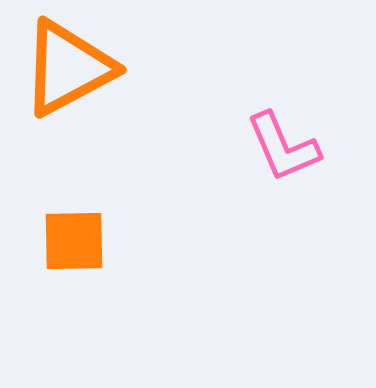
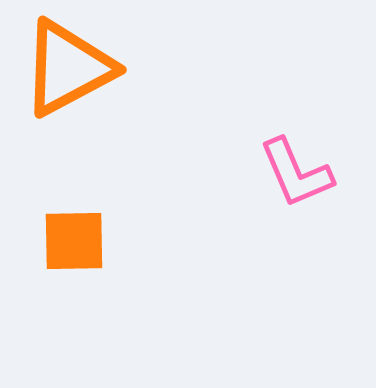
pink L-shape: moved 13 px right, 26 px down
